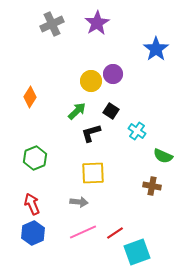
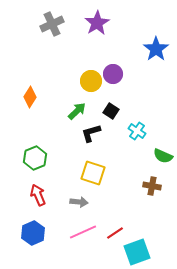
yellow square: rotated 20 degrees clockwise
red arrow: moved 6 px right, 9 px up
